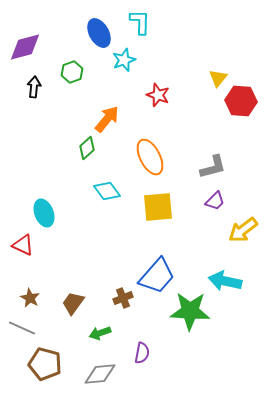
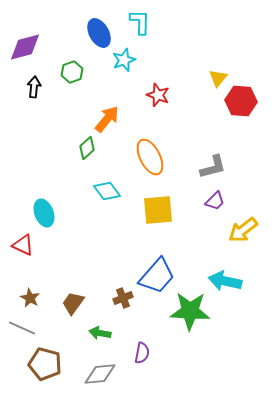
yellow square: moved 3 px down
green arrow: rotated 30 degrees clockwise
